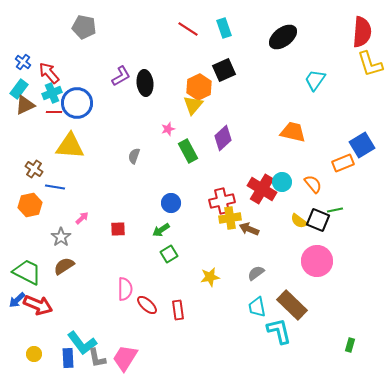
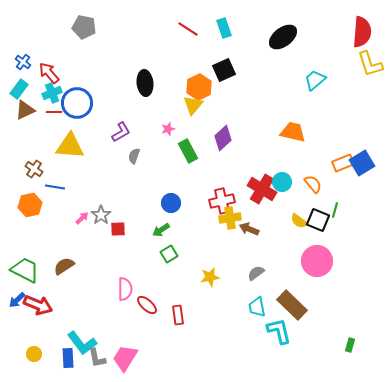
purple L-shape at (121, 76): moved 56 px down
cyan trapezoid at (315, 80): rotated 15 degrees clockwise
brown triangle at (25, 105): moved 5 px down
blue square at (362, 145): moved 18 px down
green line at (335, 210): rotated 63 degrees counterclockwise
gray star at (61, 237): moved 40 px right, 22 px up
green trapezoid at (27, 272): moved 2 px left, 2 px up
red rectangle at (178, 310): moved 5 px down
